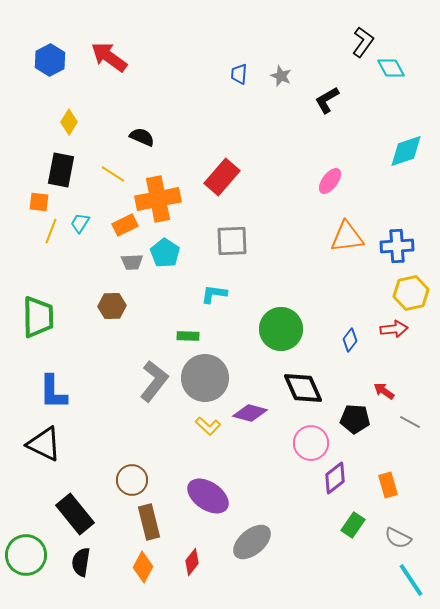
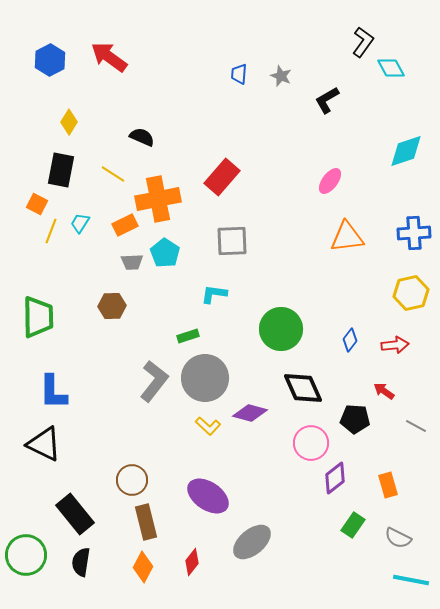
orange square at (39, 202): moved 2 px left, 2 px down; rotated 20 degrees clockwise
blue cross at (397, 246): moved 17 px right, 13 px up
red arrow at (394, 329): moved 1 px right, 16 px down
green rectangle at (188, 336): rotated 20 degrees counterclockwise
gray line at (410, 422): moved 6 px right, 4 px down
brown rectangle at (149, 522): moved 3 px left
cyan line at (411, 580): rotated 45 degrees counterclockwise
